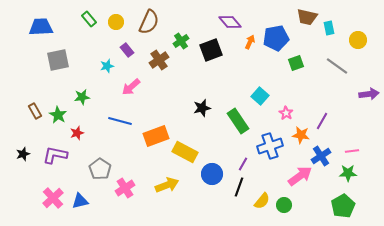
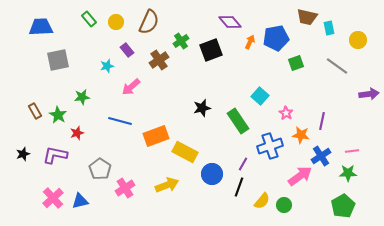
purple line at (322, 121): rotated 18 degrees counterclockwise
